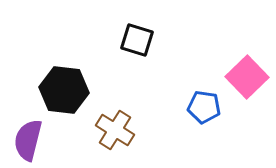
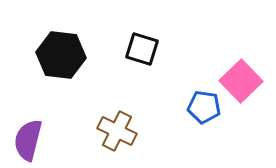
black square: moved 5 px right, 9 px down
pink square: moved 6 px left, 4 px down
black hexagon: moved 3 px left, 35 px up
brown cross: moved 2 px right, 1 px down; rotated 6 degrees counterclockwise
